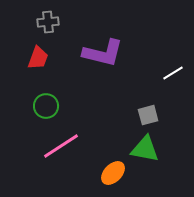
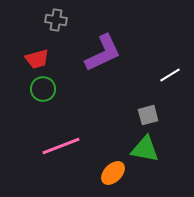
gray cross: moved 8 px right, 2 px up; rotated 15 degrees clockwise
purple L-shape: rotated 39 degrees counterclockwise
red trapezoid: moved 1 px left, 1 px down; rotated 55 degrees clockwise
white line: moved 3 px left, 2 px down
green circle: moved 3 px left, 17 px up
pink line: rotated 12 degrees clockwise
